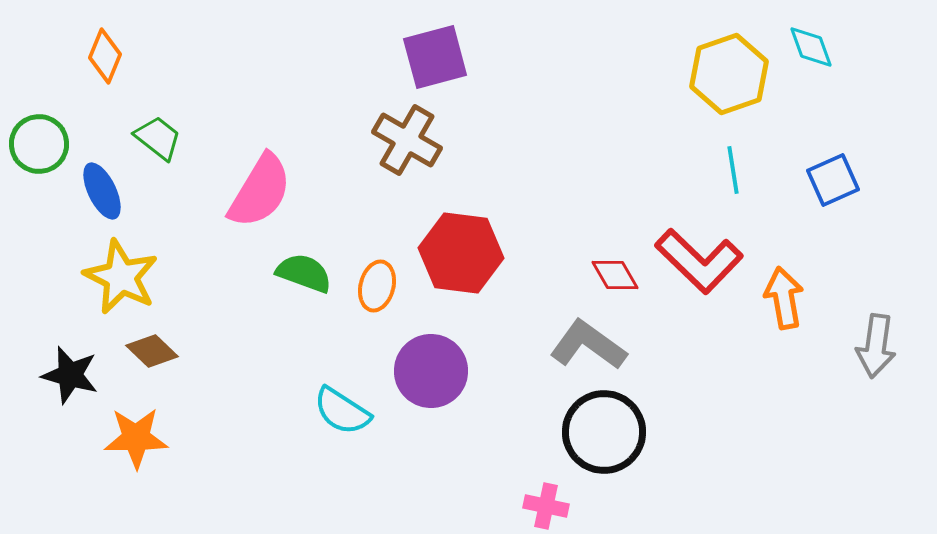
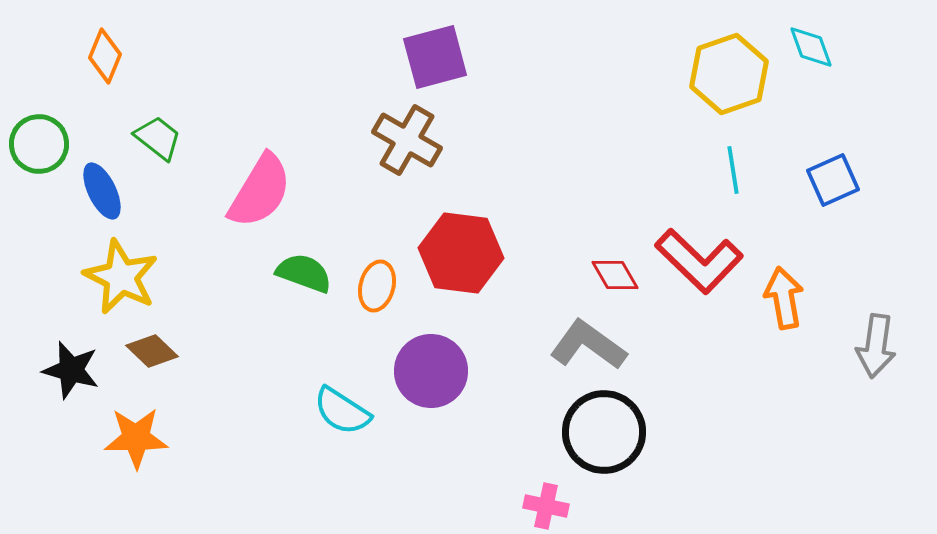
black star: moved 1 px right, 5 px up
